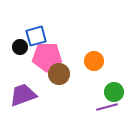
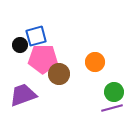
black circle: moved 2 px up
pink pentagon: moved 4 px left, 2 px down
orange circle: moved 1 px right, 1 px down
purple line: moved 5 px right, 1 px down
